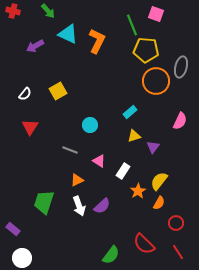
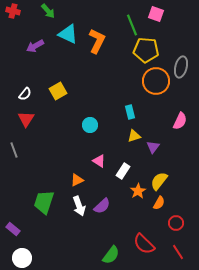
cyan rectangle: rotated 64 degrees counterclockwise
red triangle: moved 4 px left, 8 px up
gray line: moved 56 px left; rotated 49 degrees clockwise
